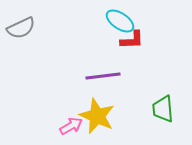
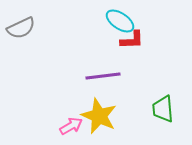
yellow star: moved 2 px right
